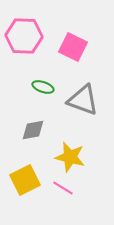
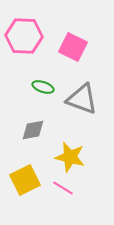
gray triangle: moved 1 px left, 1 px up
